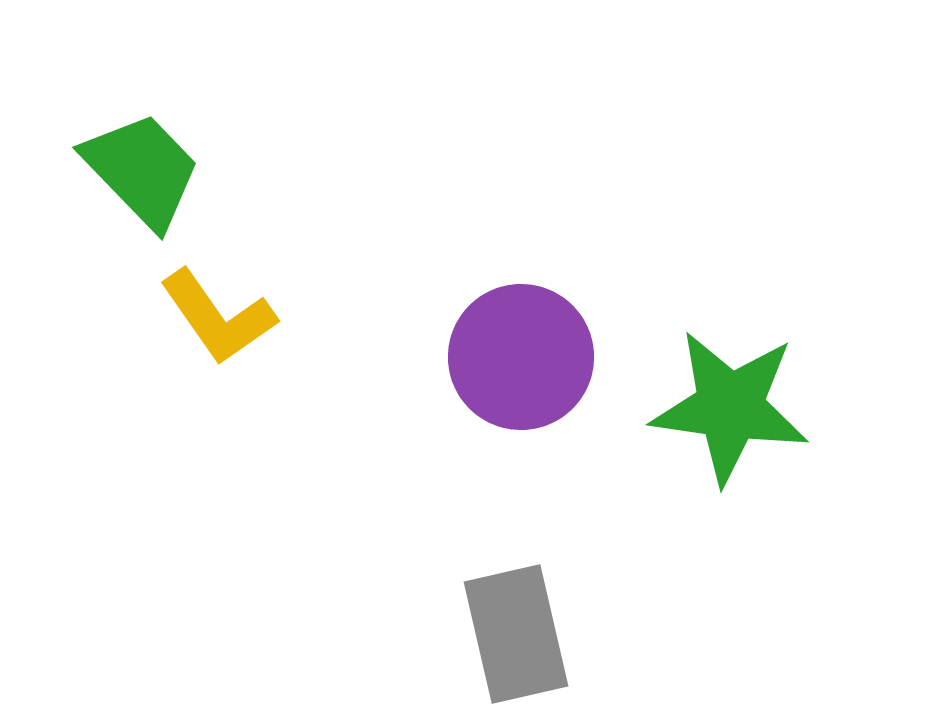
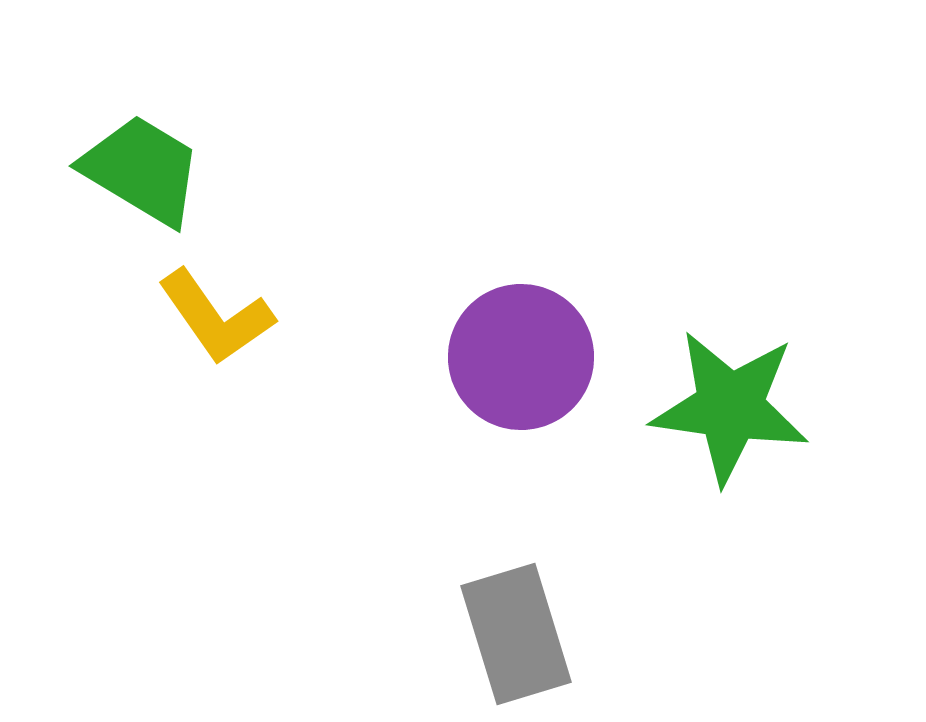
green trapezoid: rotated 15 degrees counterclockwise
yellow L-shape: moved 2 px left
gray rectangle: rotated 4 degrees counterclockwise
